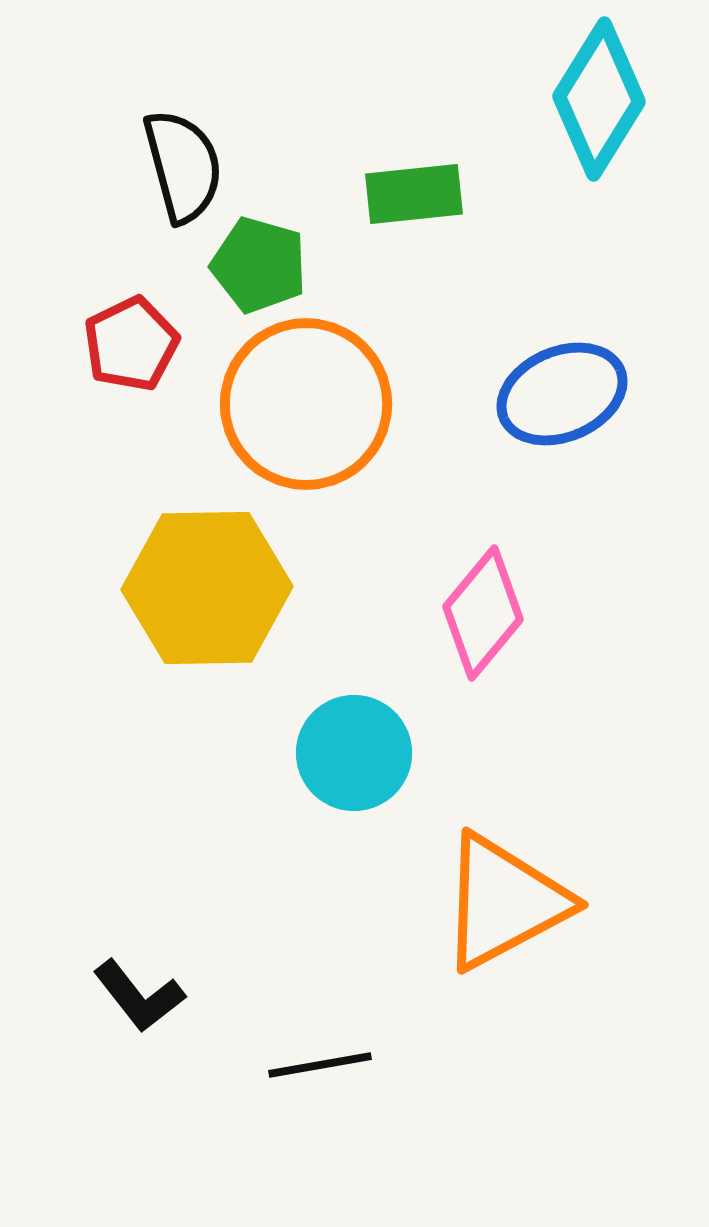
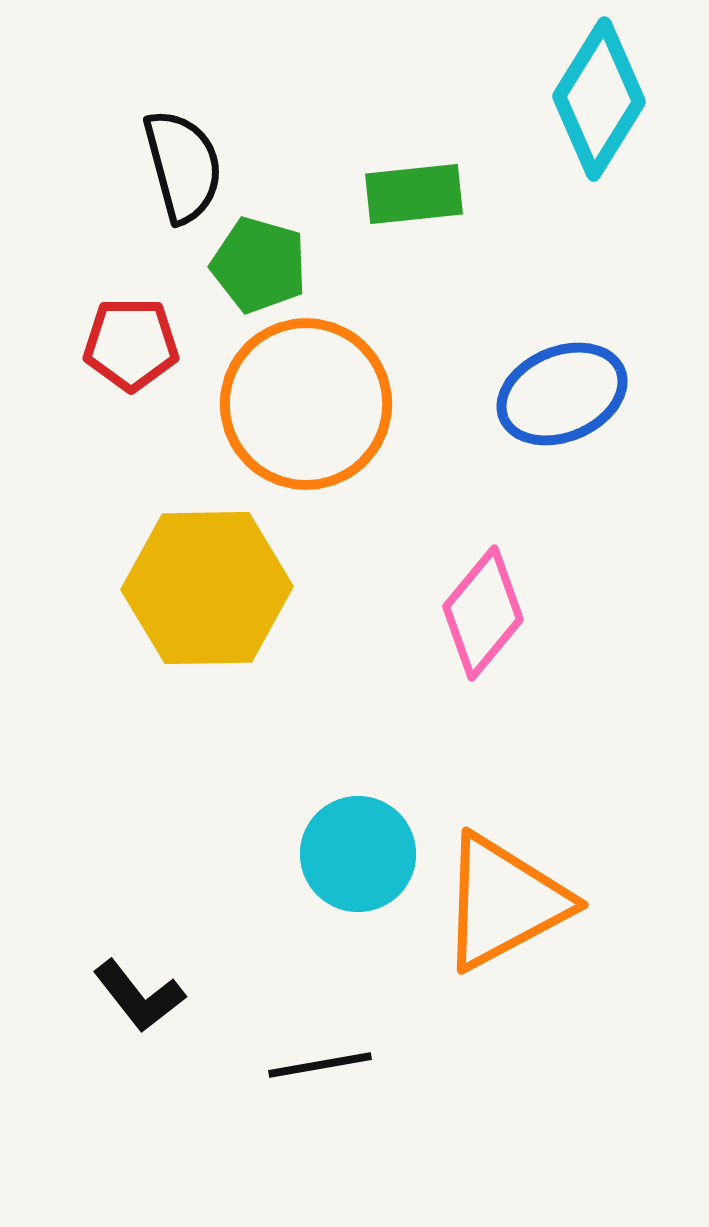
red pentagon: rotated 26 degrees clockwise
cyan circle: moved 4 px right, 101 px down
